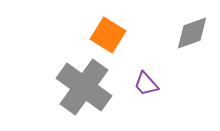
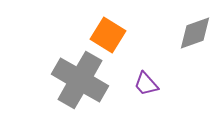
gray diamond: moved 3 px right
gray cross: moved 4 px left, 7 px up; rotated 6 degrees counterclockwise
